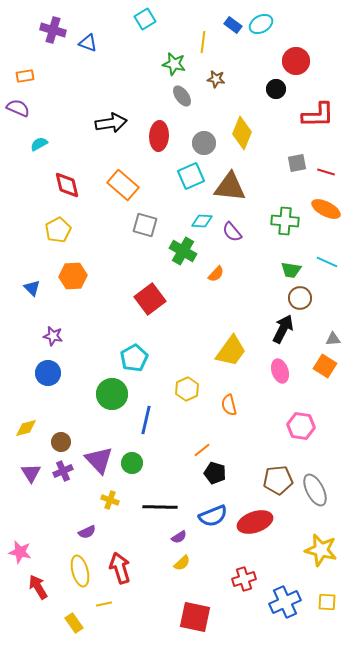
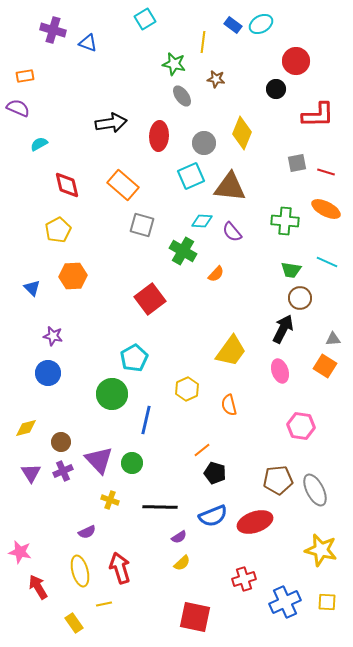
gray square at (145, 225): moved 3 px left
